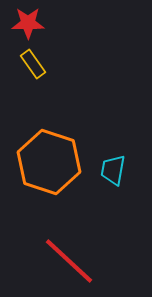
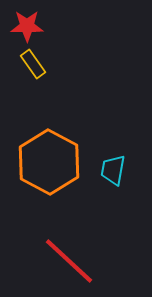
red star: moved 1 px left, 3 px down
orange hexagon: rotated 10 degrees clockwise
